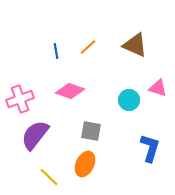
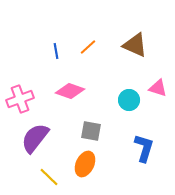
purple semicircle: moved 3 px down
blue L-shape: moved 6 px left
